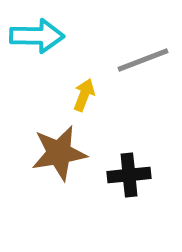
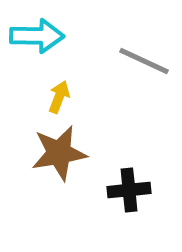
gray line: moved 1 px right, 1 px down; rotated 46 degrees clockwise
yellow arrow: moved 25 px left, 2 px down
black cross: moved 15 px down
